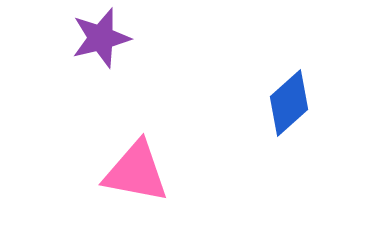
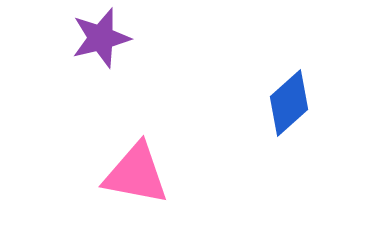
pink triangle: moved 2 px down
